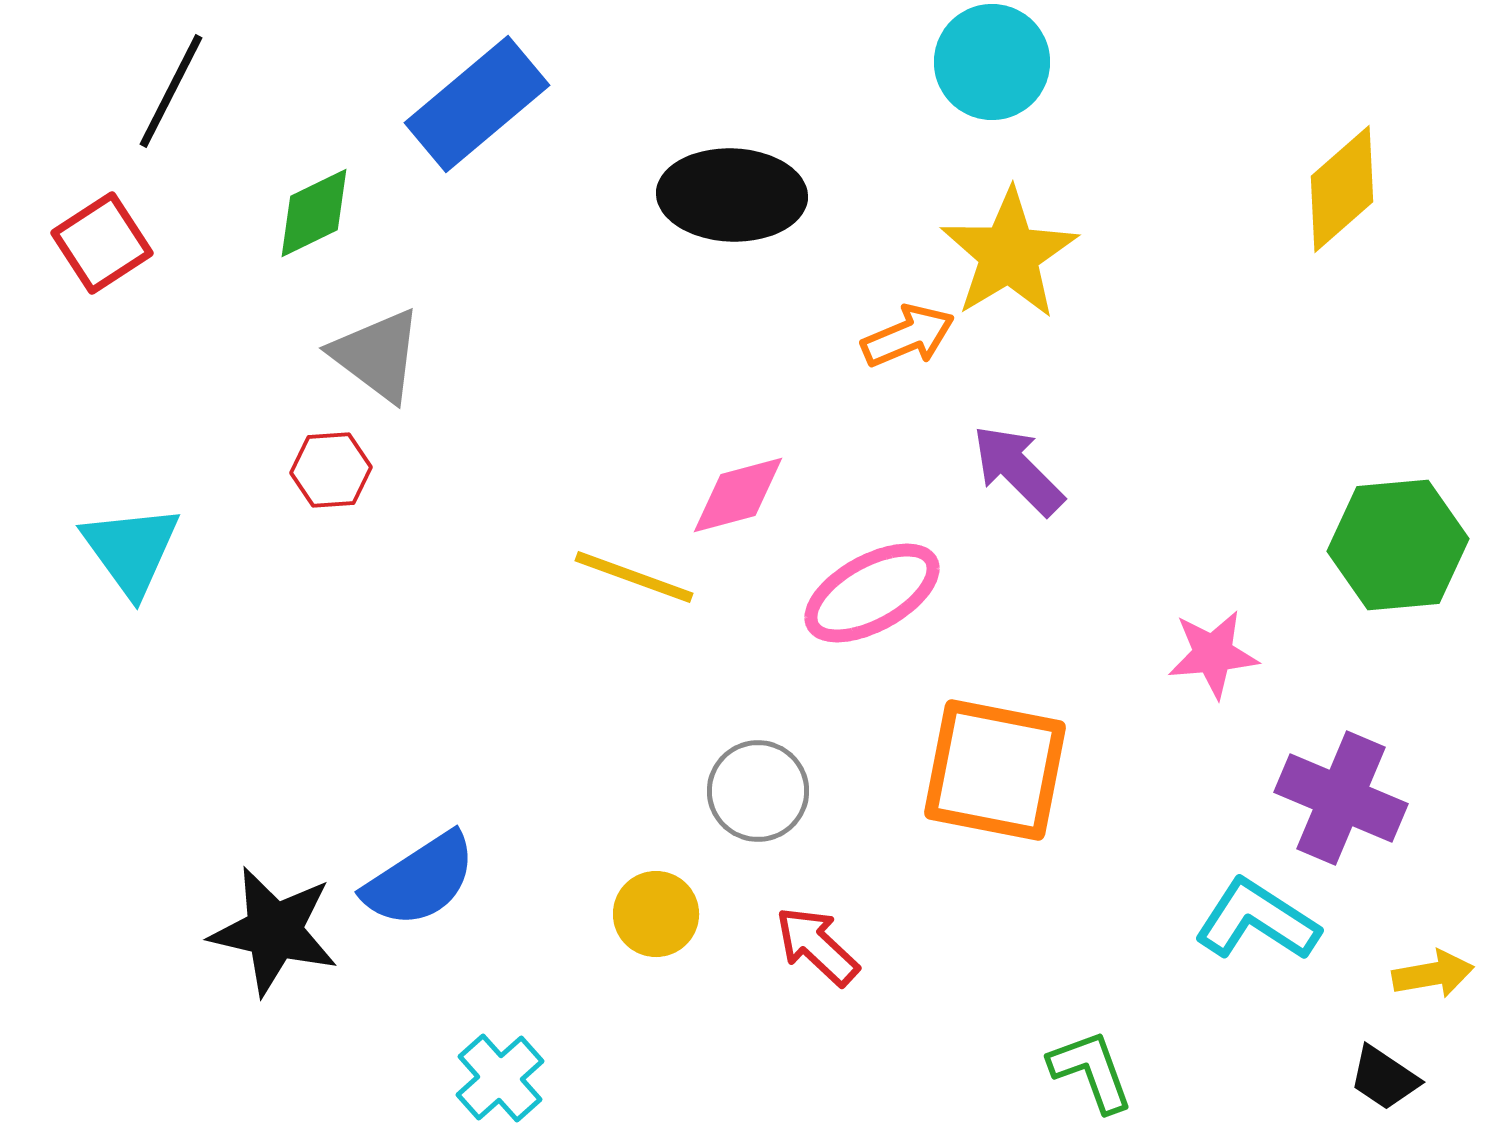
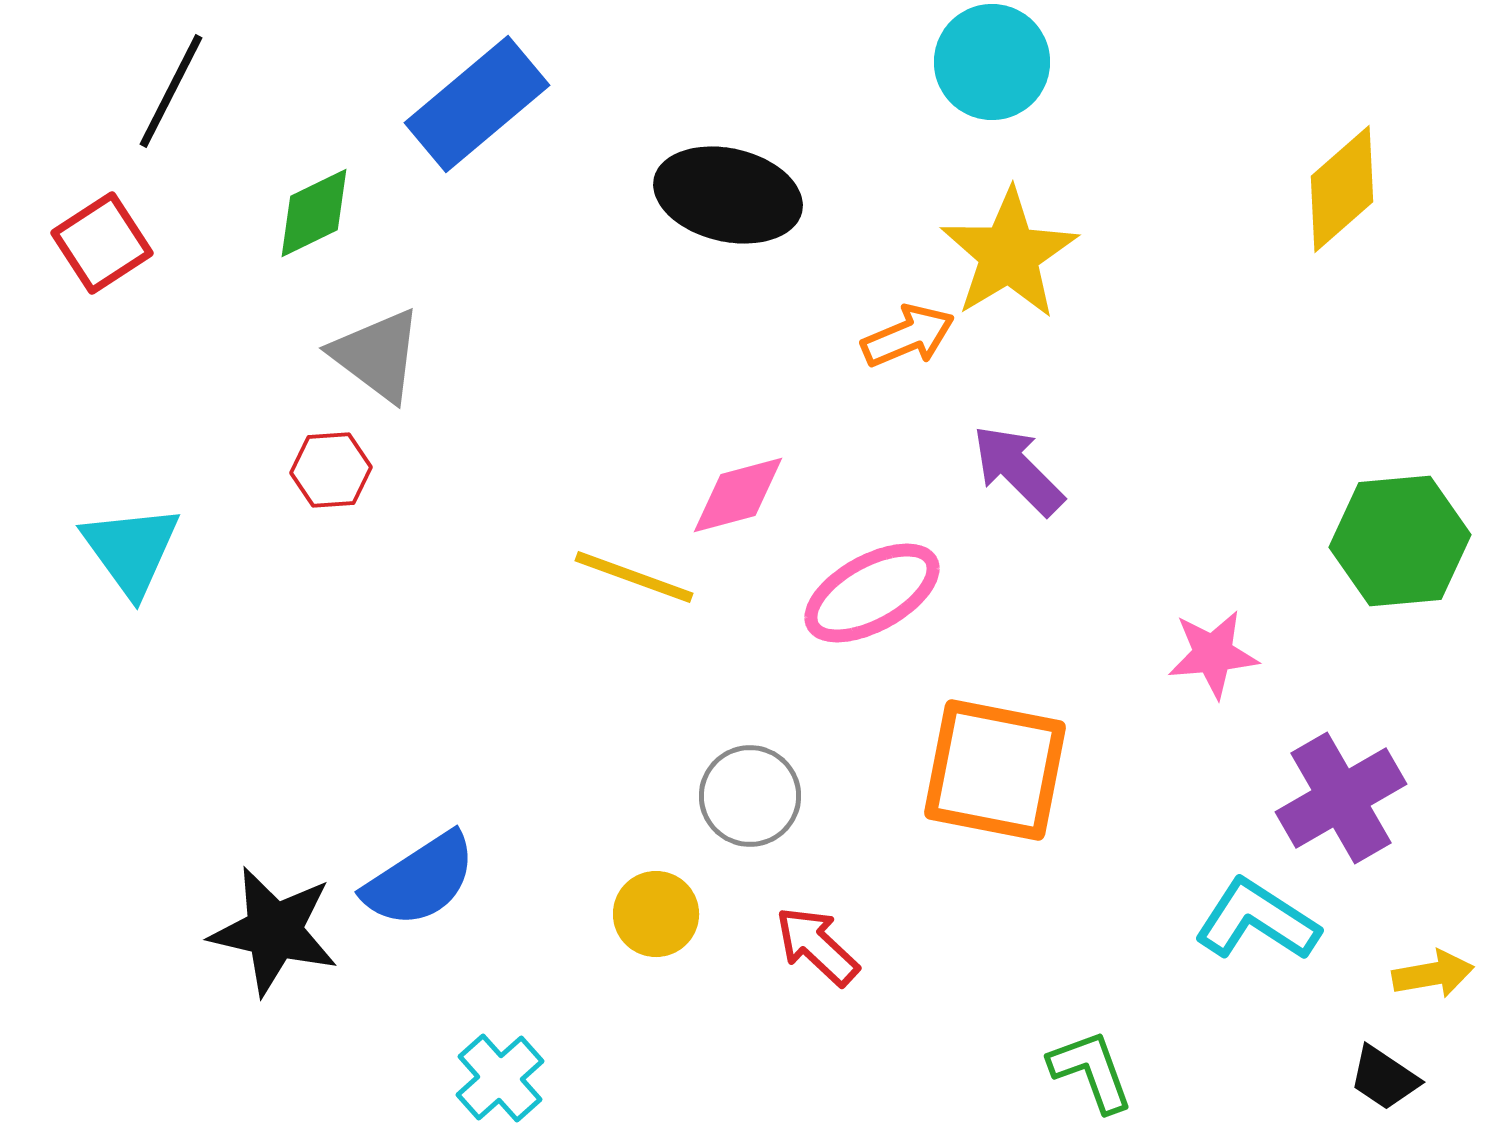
black ellipse: moved 4 px left; rotated 11 degrees clockwise
green hexagon: moved 2 px right, 4 px up
gray circle: moved 8 px left, 5 px down
purple cross: rotated 37 degrees clockwise
